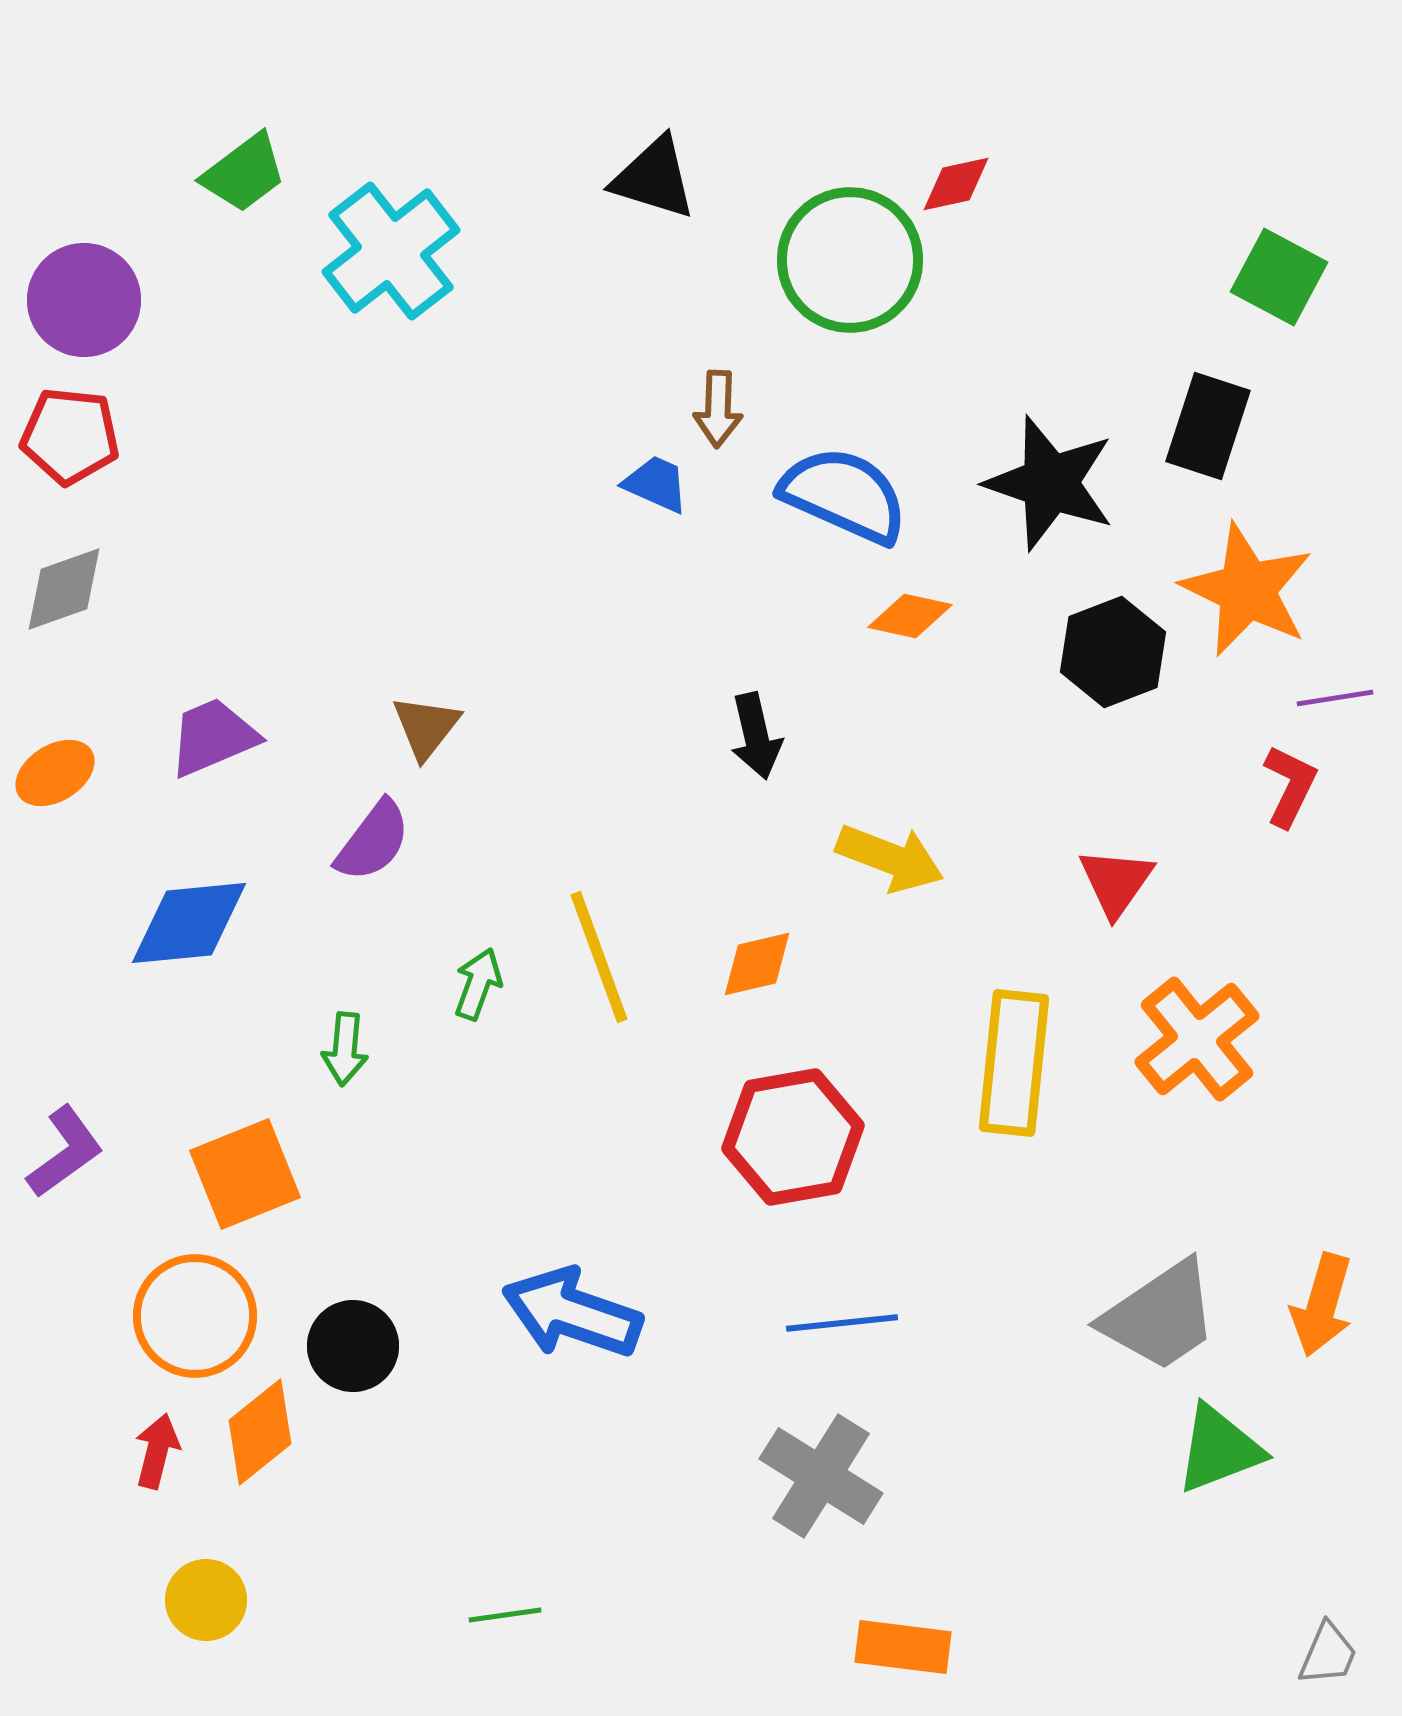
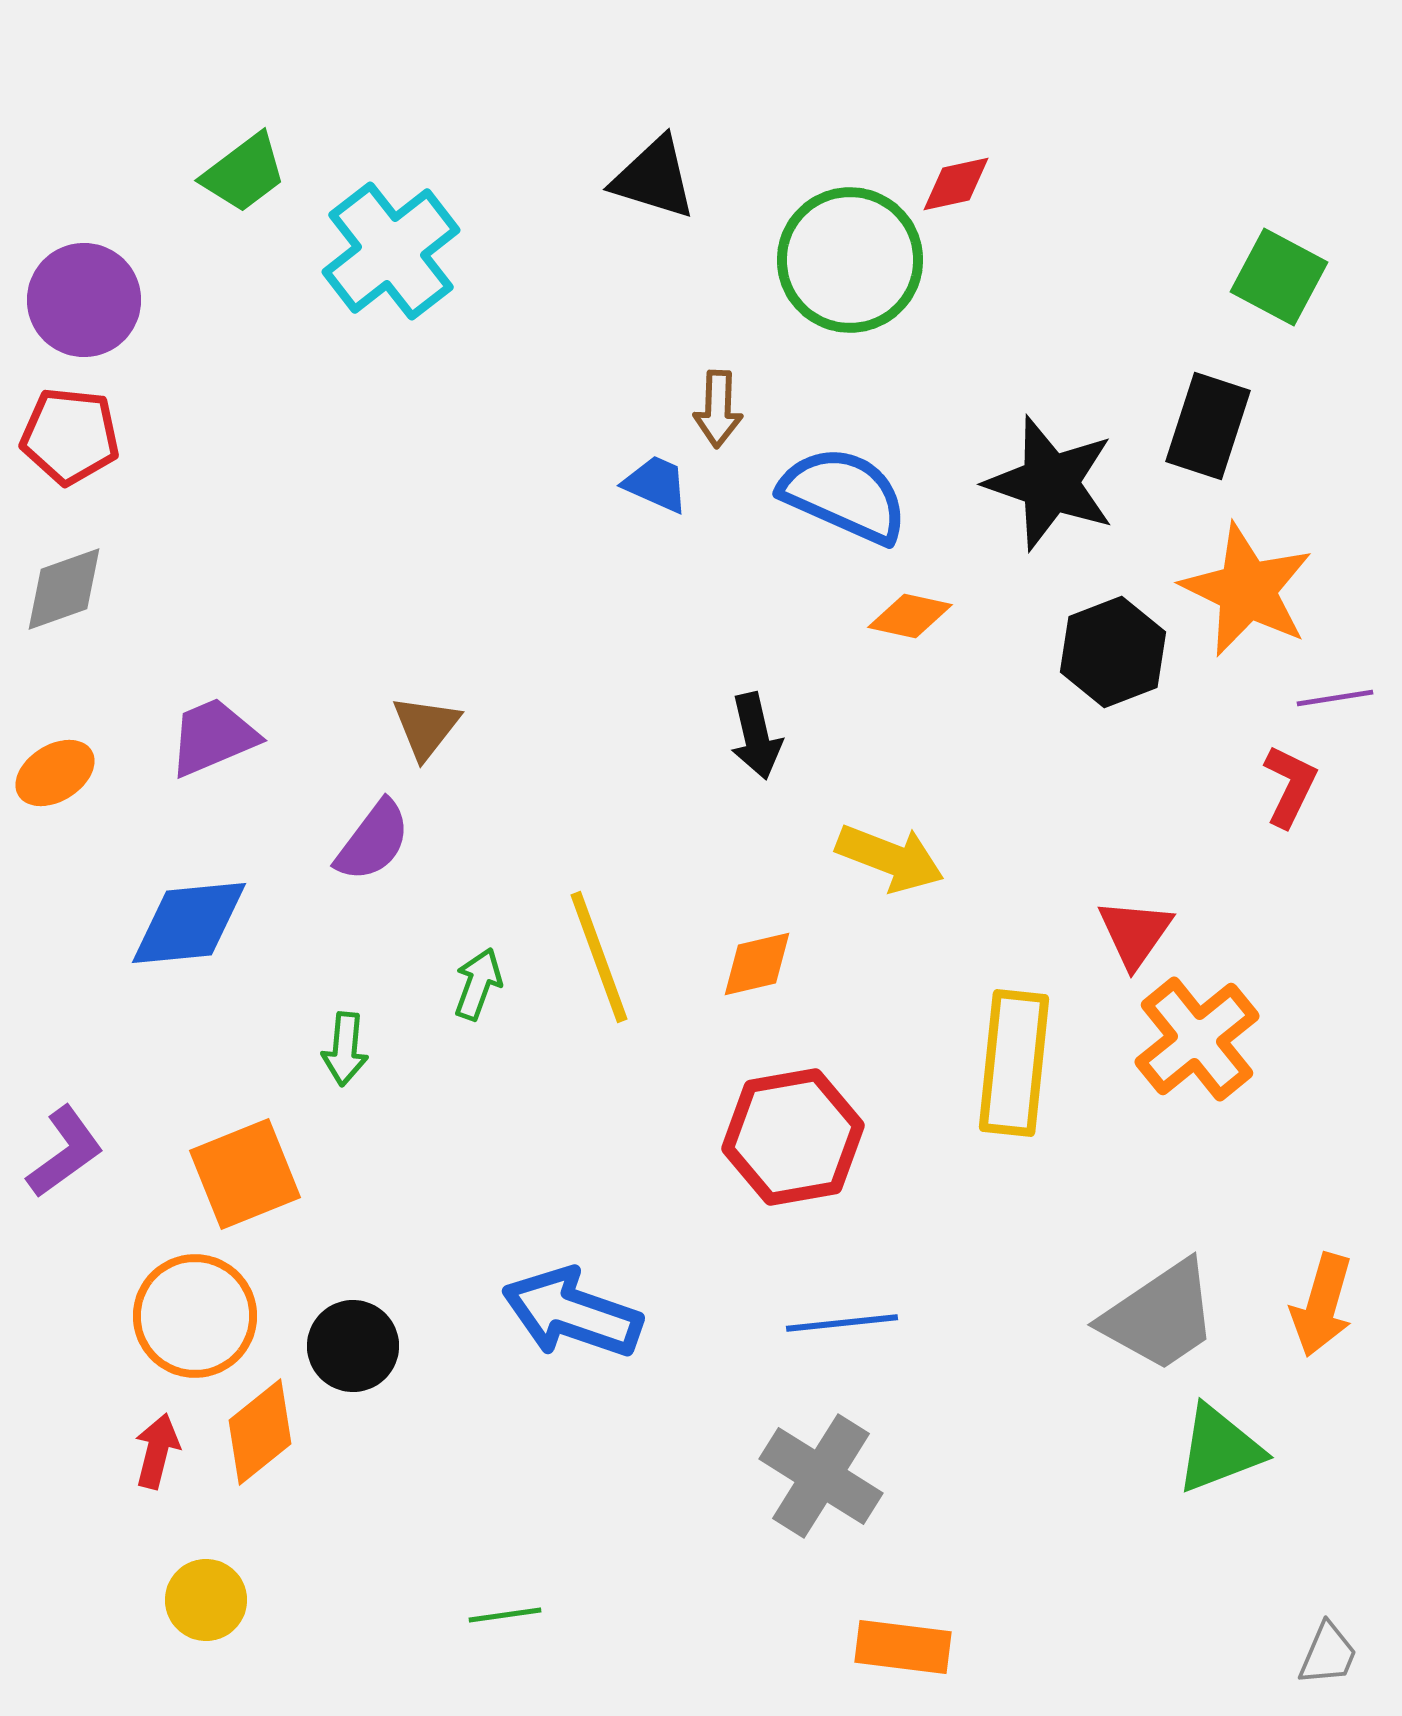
red triangle at (1116, 882): moved 19 px right, 51 px down
